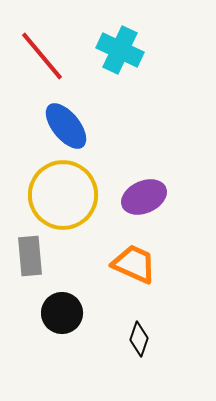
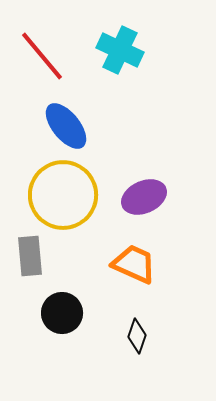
black diamond: moved 2 px left, 3 px up
